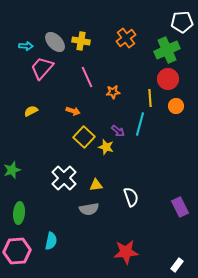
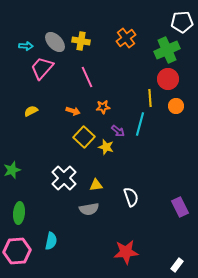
orange star: moved 10 px left, 15 px down
